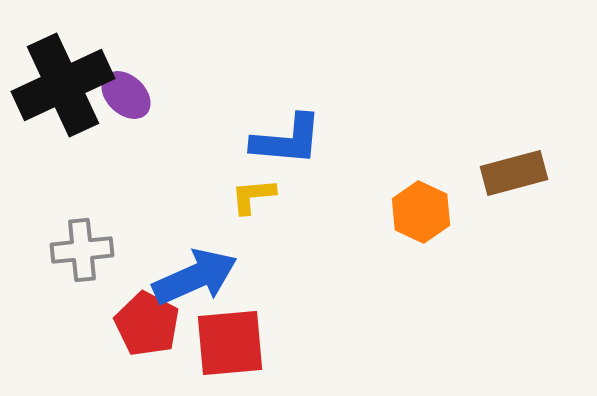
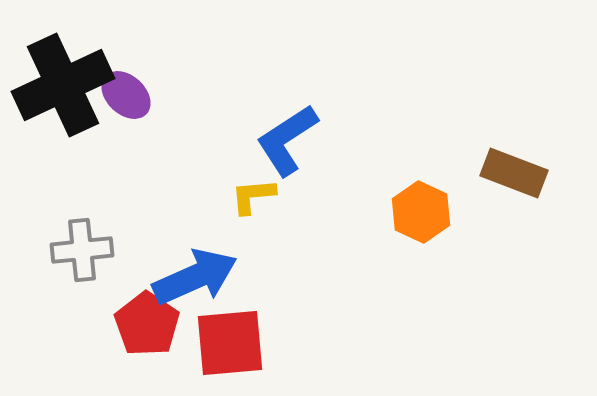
blue L-shape: rotated 142 degrees clockwise
brown rectangle: rotated 36 degrees clockwise
red pentagon: rotated 6 degrees clockwise
